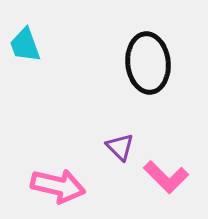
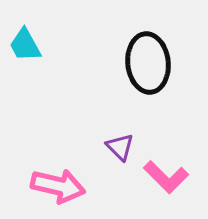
cyan trapezoid: rotated 9 degrees counterclockwise
